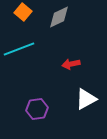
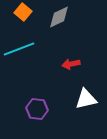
white triangle: rotated 15 degrees clockwise
purple hexagon: rotated 15 degrees clockwise
